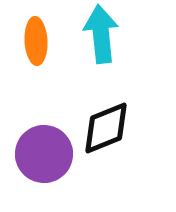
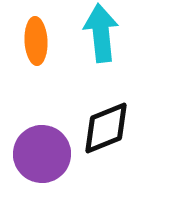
cyan arrow: moved 1 px up
purple circle: moved 2 px left
